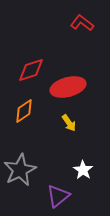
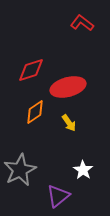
orange diamond: moved 11 px right, 1 px down
